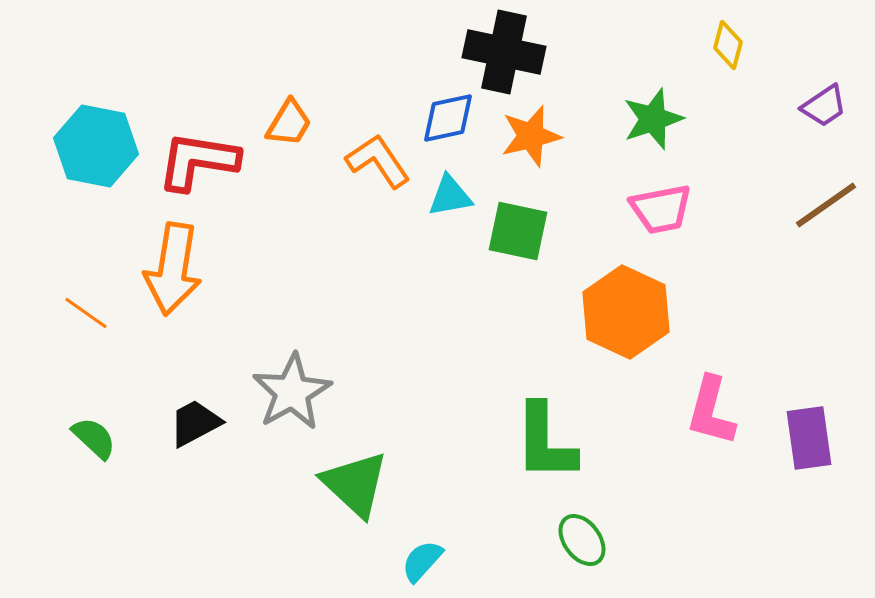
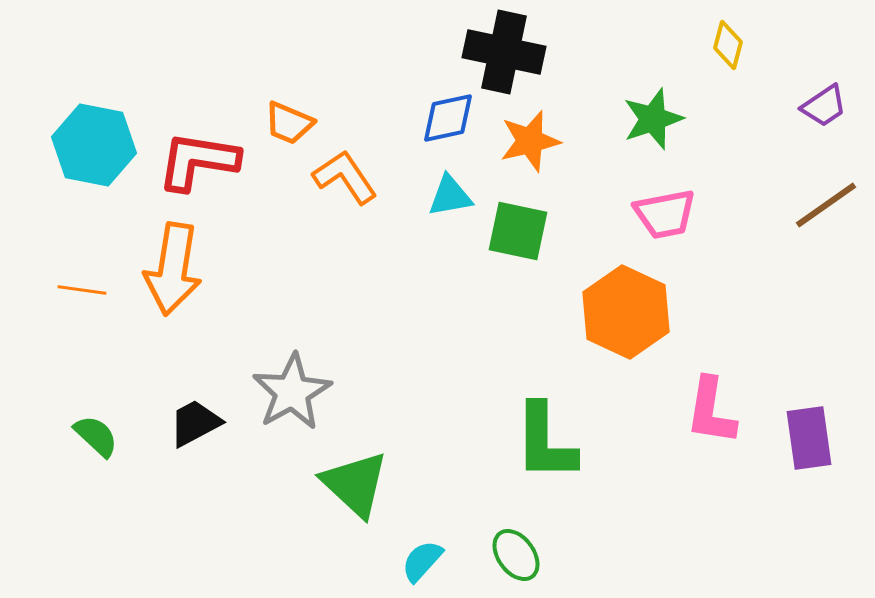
orange trapezoid: rotated 82 degrees clockwise
orange star: moved 1 px left, 5 px down
cyan hexagon: moved 2 px left, 1 px up
orange L-shape: moved 33 px left, 16 px down
pink trapezoid: moved 4 px right, 5 px down
orange line: moved 4 px left, 23 px up; rotated 27 degrees counterclockwise
pink L-shape: rotated 6 degrees counterclockwise
green semicircle: moved 2 px right, 2 px up
green ellipse: moved 66 px left, 15 px down
